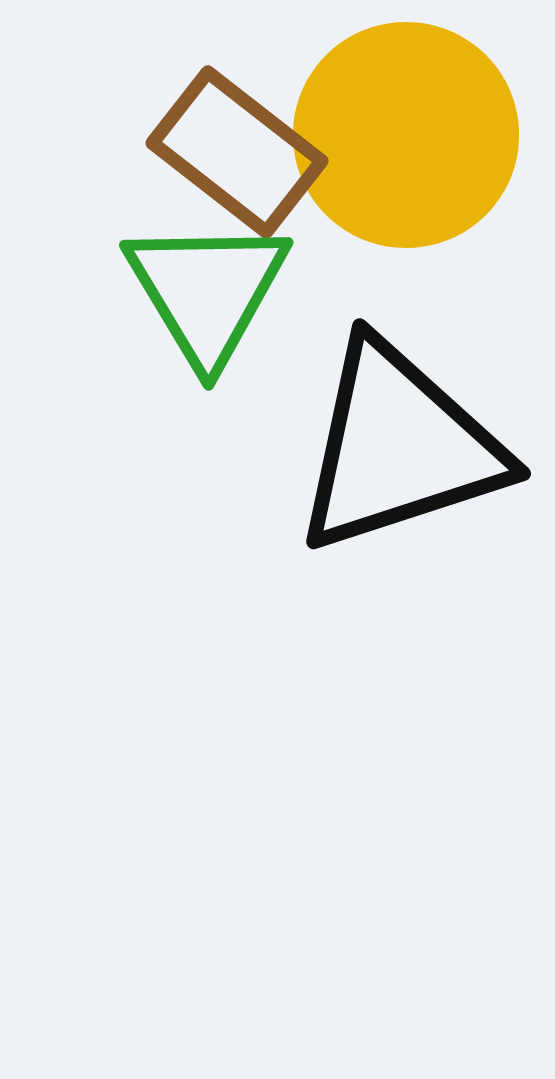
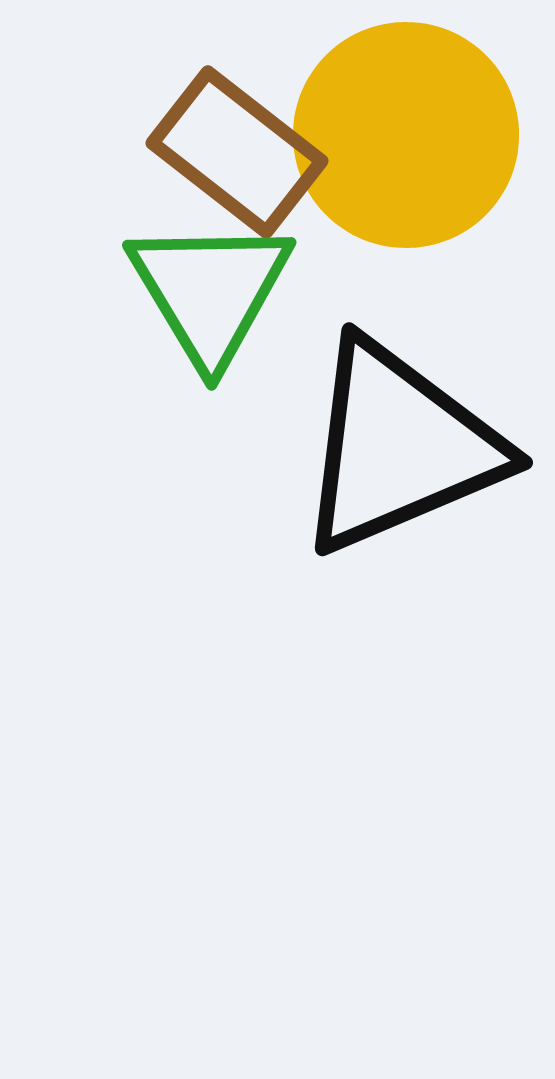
green triangle: moved 3 px right
black triangle: rotated 5 degrees counterclockwise
